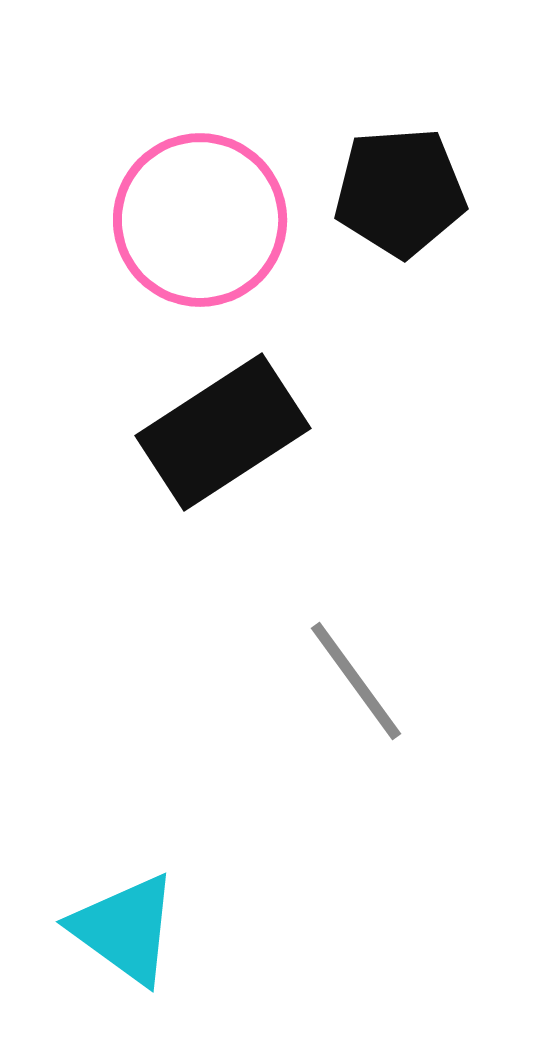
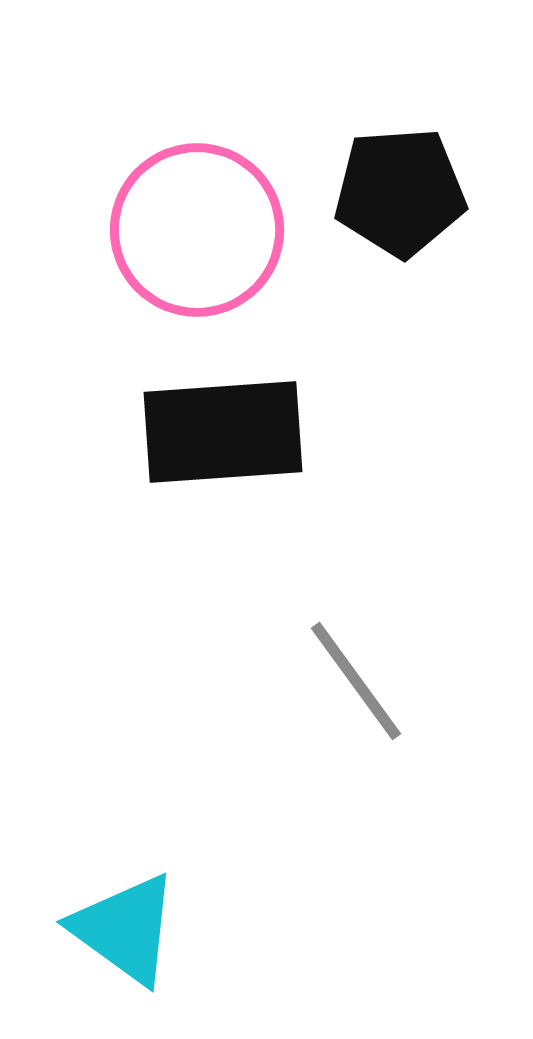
pink circle: moved 3 px left, 10 px down
black rectangle: rotated 29 degrees clockwise
